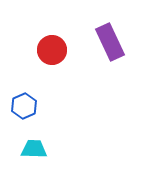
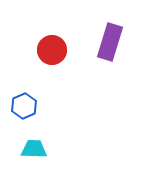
purple rectangle: rotated 42 degrees clockwise
